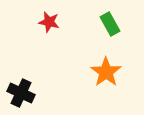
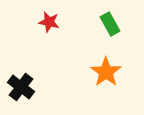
black cross: moved 6 px up; rotated 12 degrees clockwise
